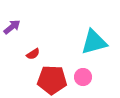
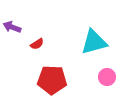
purple arrow: rotated 120 degrees counterclockwise
red semicircle: moved 4 px right, 10 px up
pink circle: moved 24 px right
